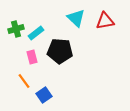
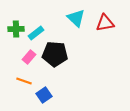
red triangle: moved 2 px down
green cross: rotated 14 degrees clockwise
black pentagon: moved 5 px left, 3 px down
pink rectangle: moved 3 px left; rotated 56 degrees clockwise
orange line: rotated 35 degrees counterclockwise
